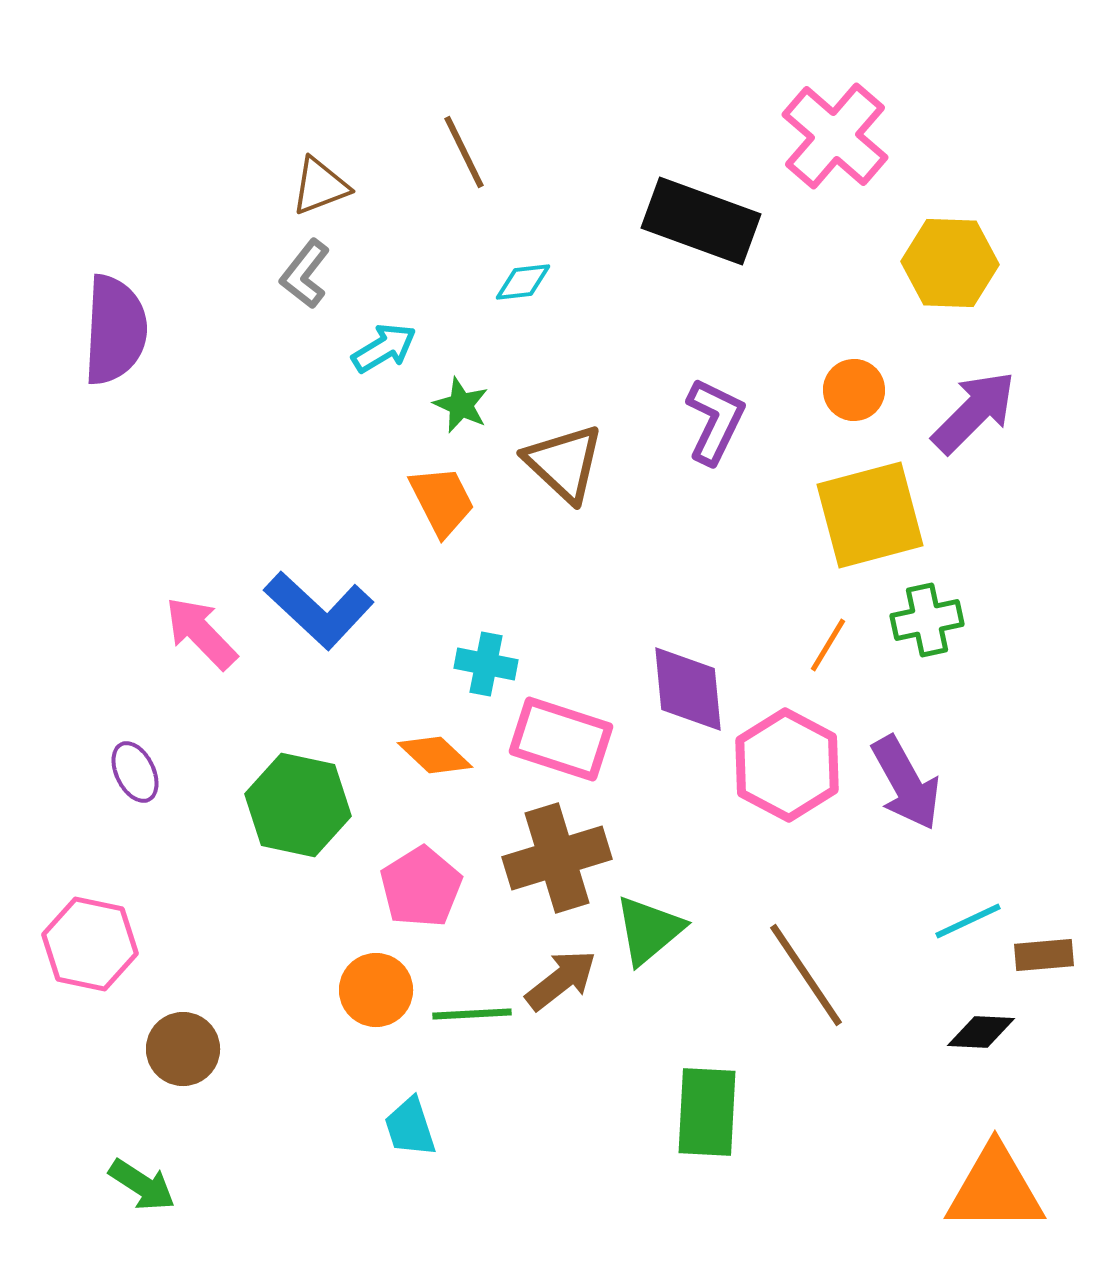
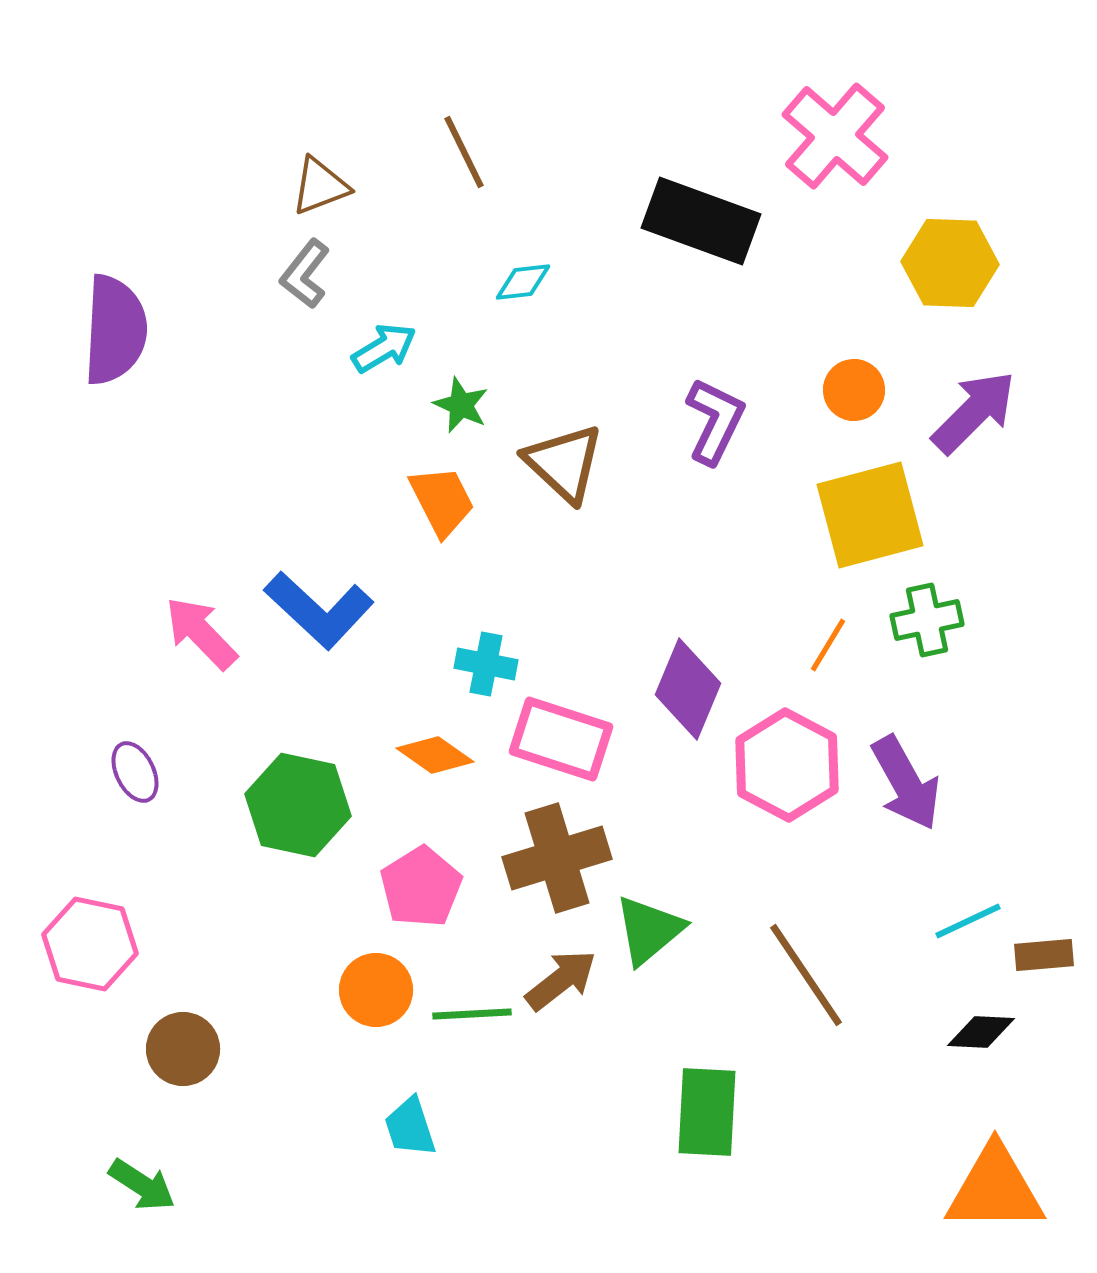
purple diamond at (688, 689): rotated 28 degrees clockwise
orange diamond at (435, 755): rotated 8 degrees counterclockwise
